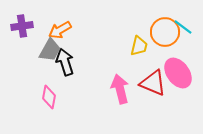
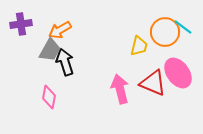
purple cross: moved 1 px left, 2 px up
